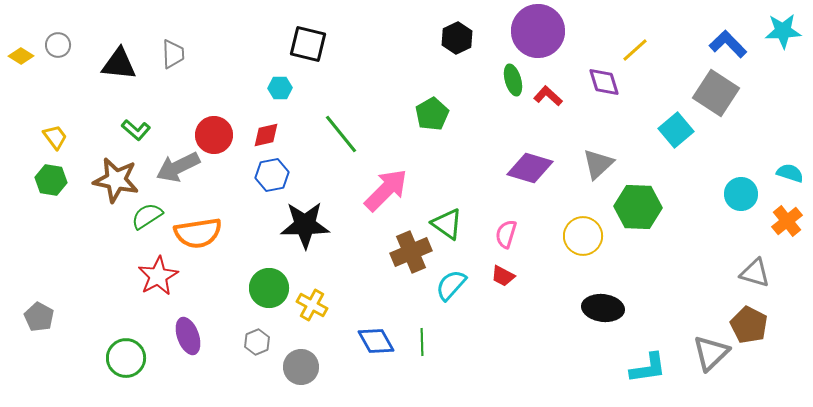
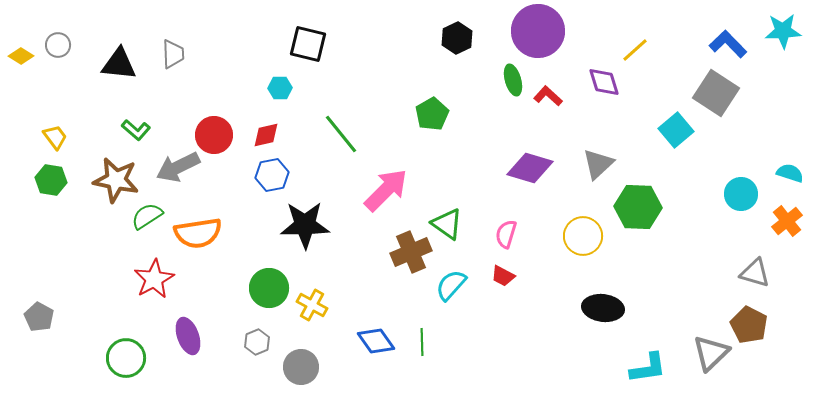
red star at (158, 276): moved 4 px left, 3 px down
blue diamond at (376, 341): rotated 6 degrees counterclockwise
